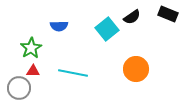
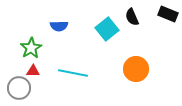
black semicircle: rotated 102 degrees clockwise
